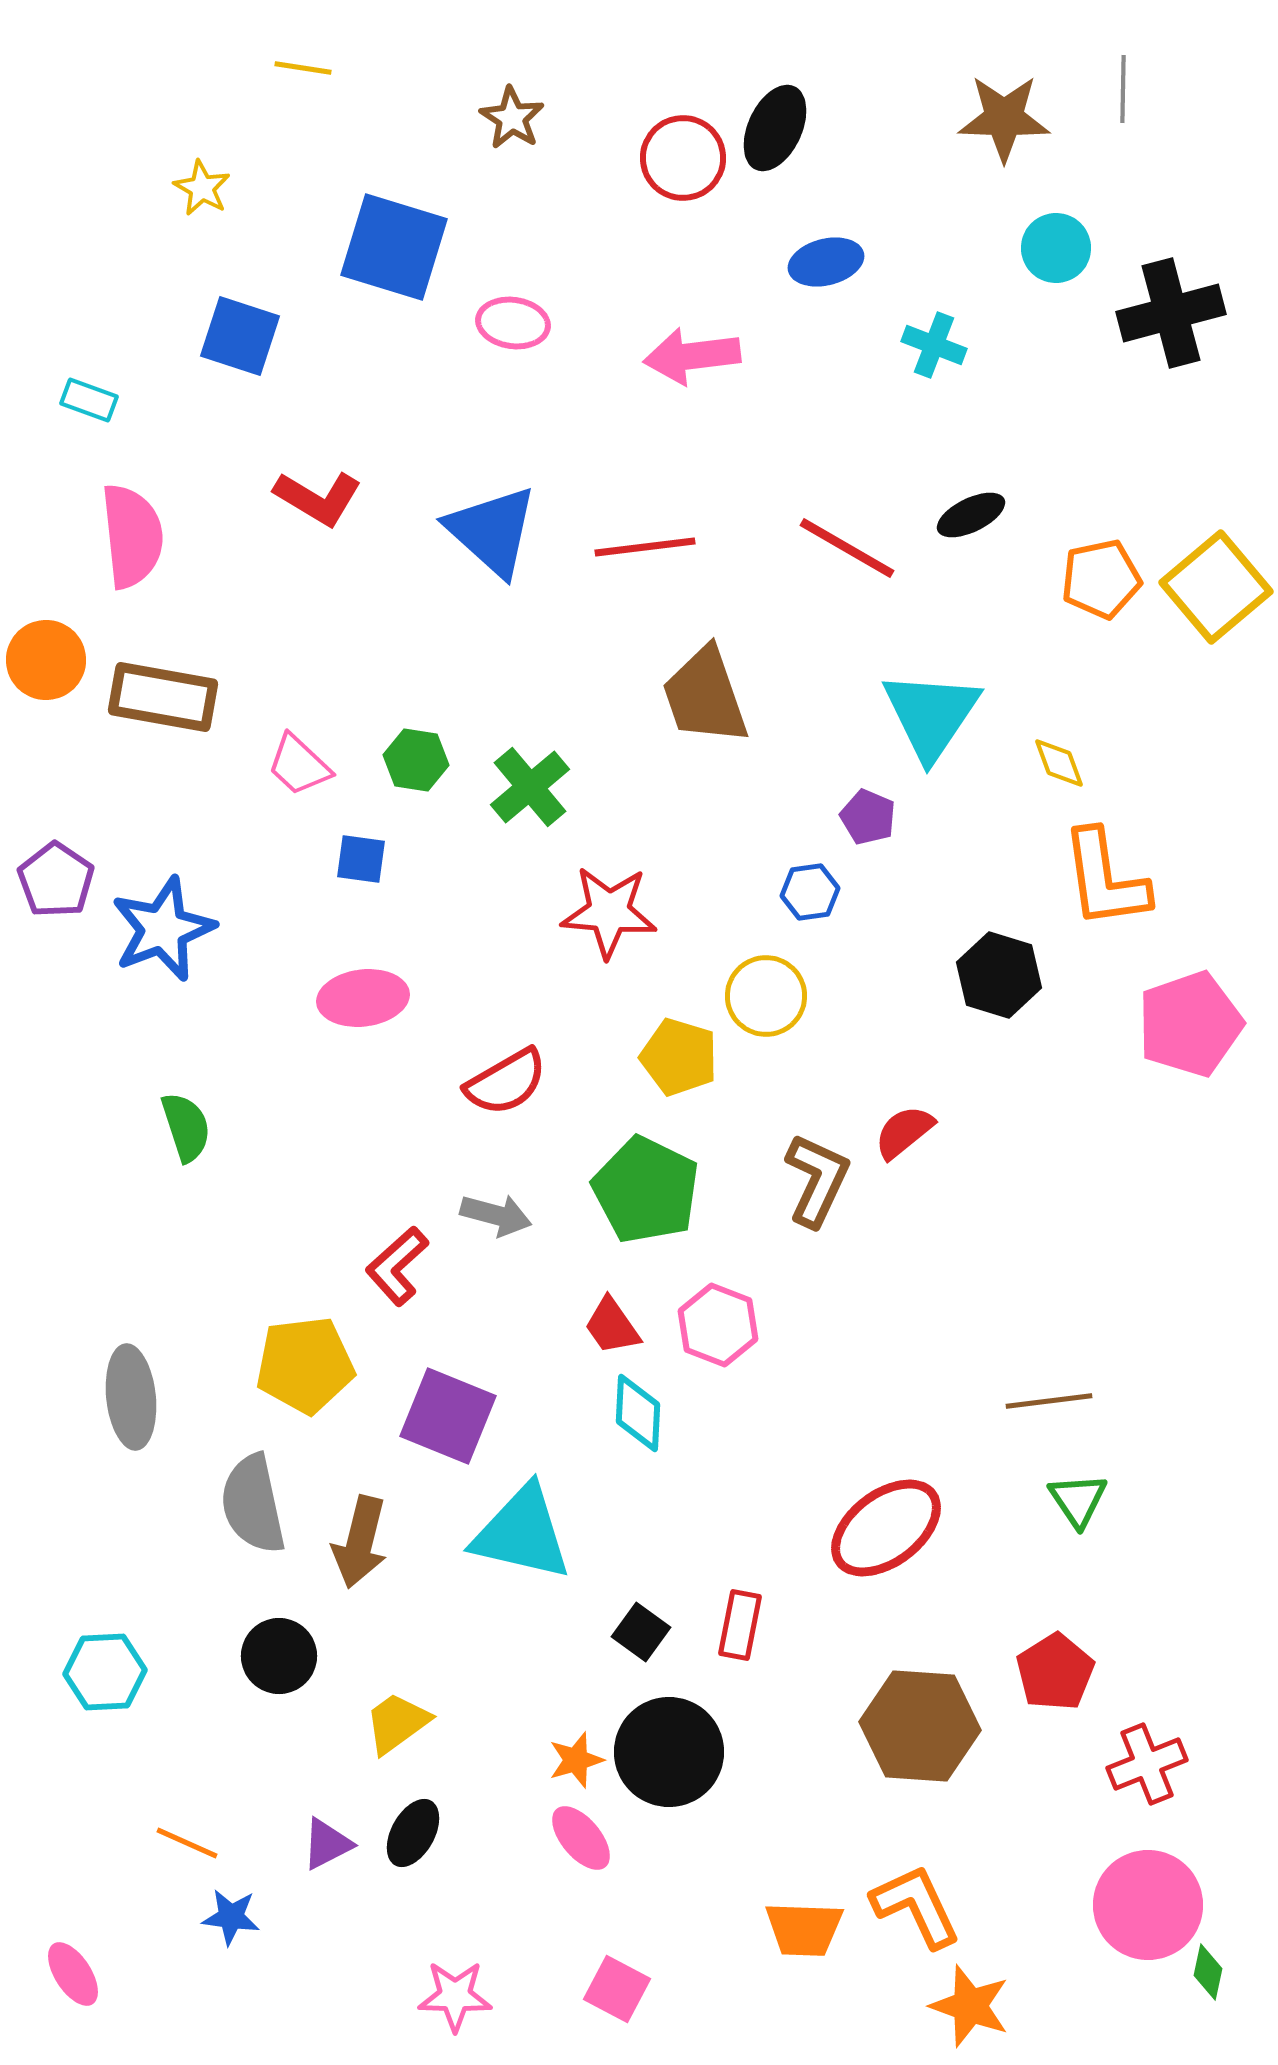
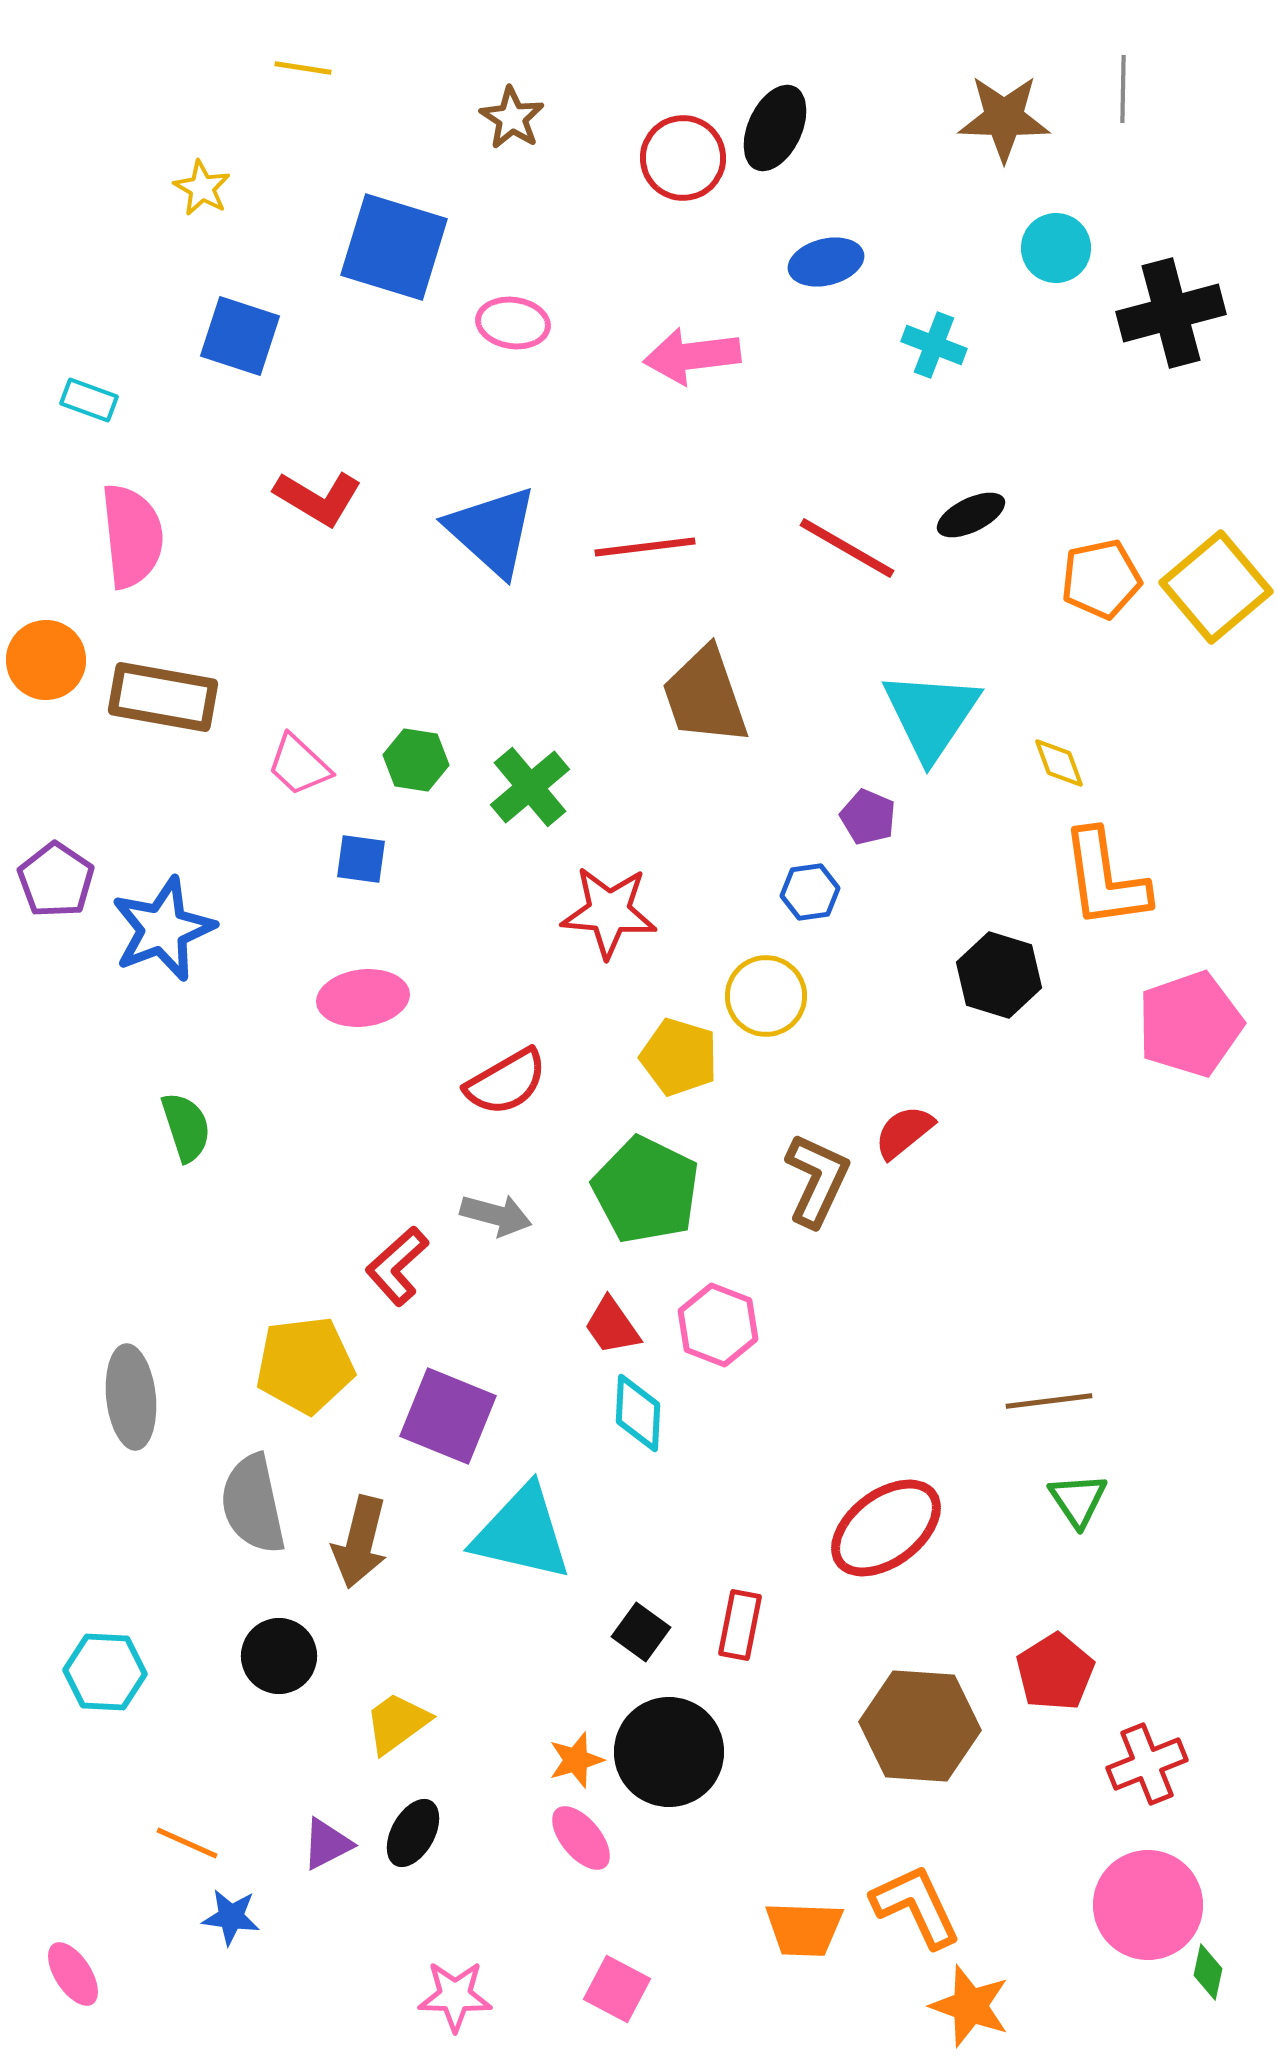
cyan hexagon at (105, 1672): rotated 6 degrees clockwise
